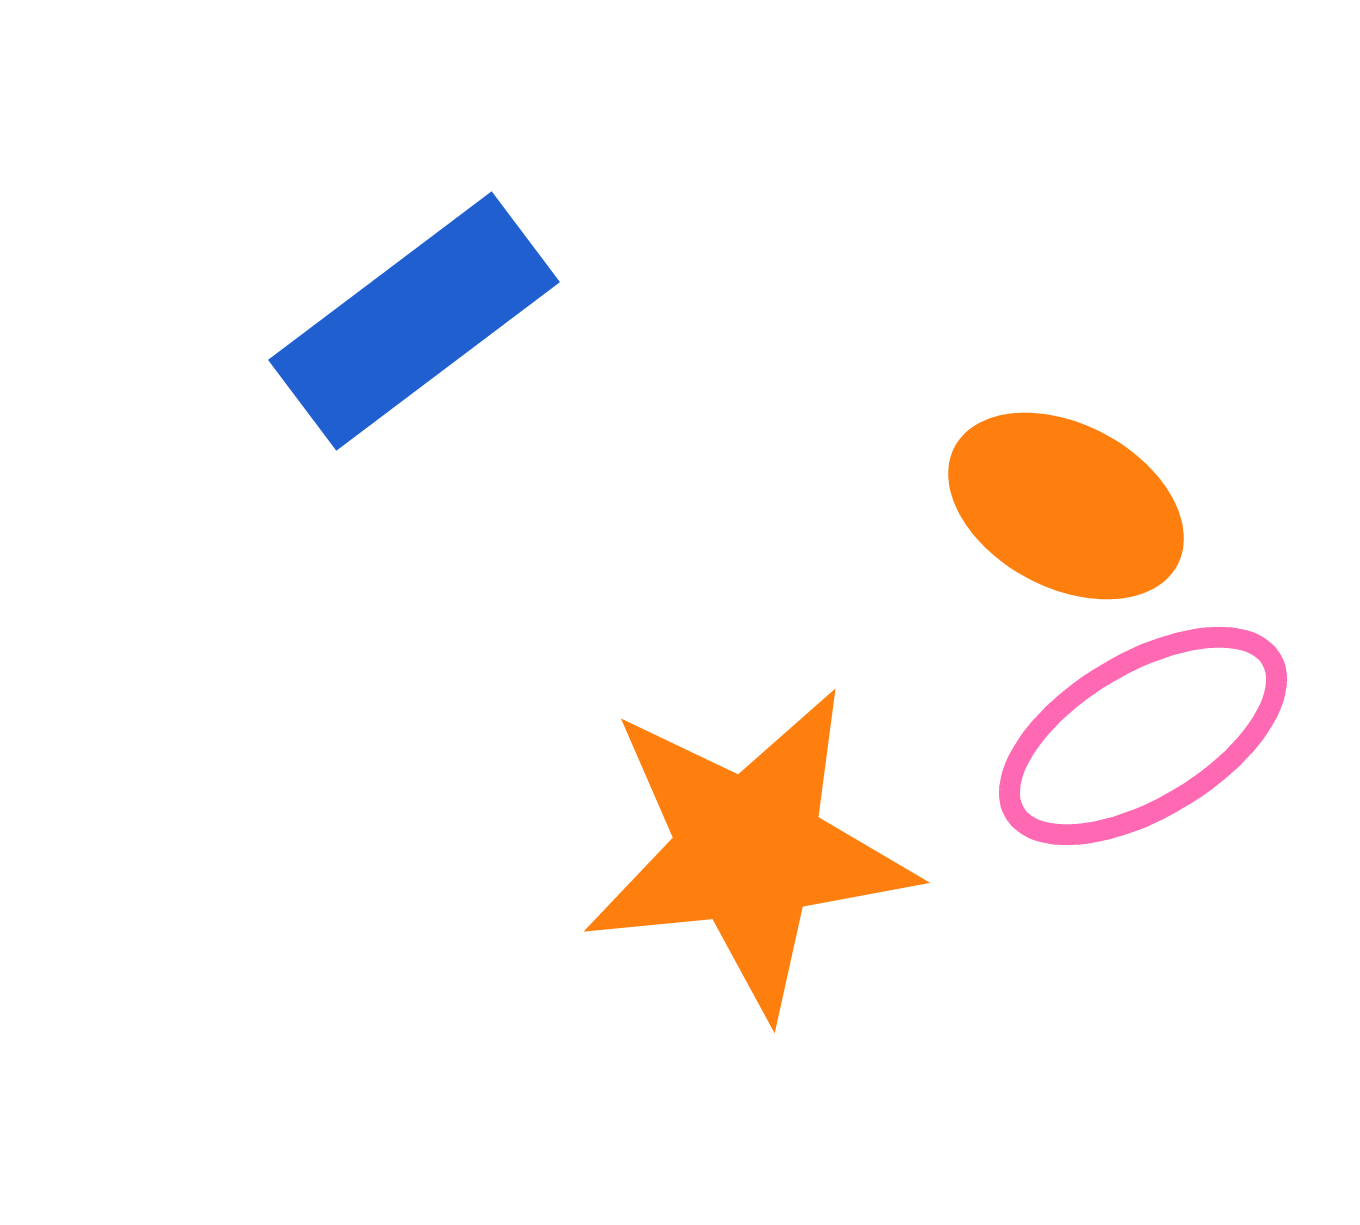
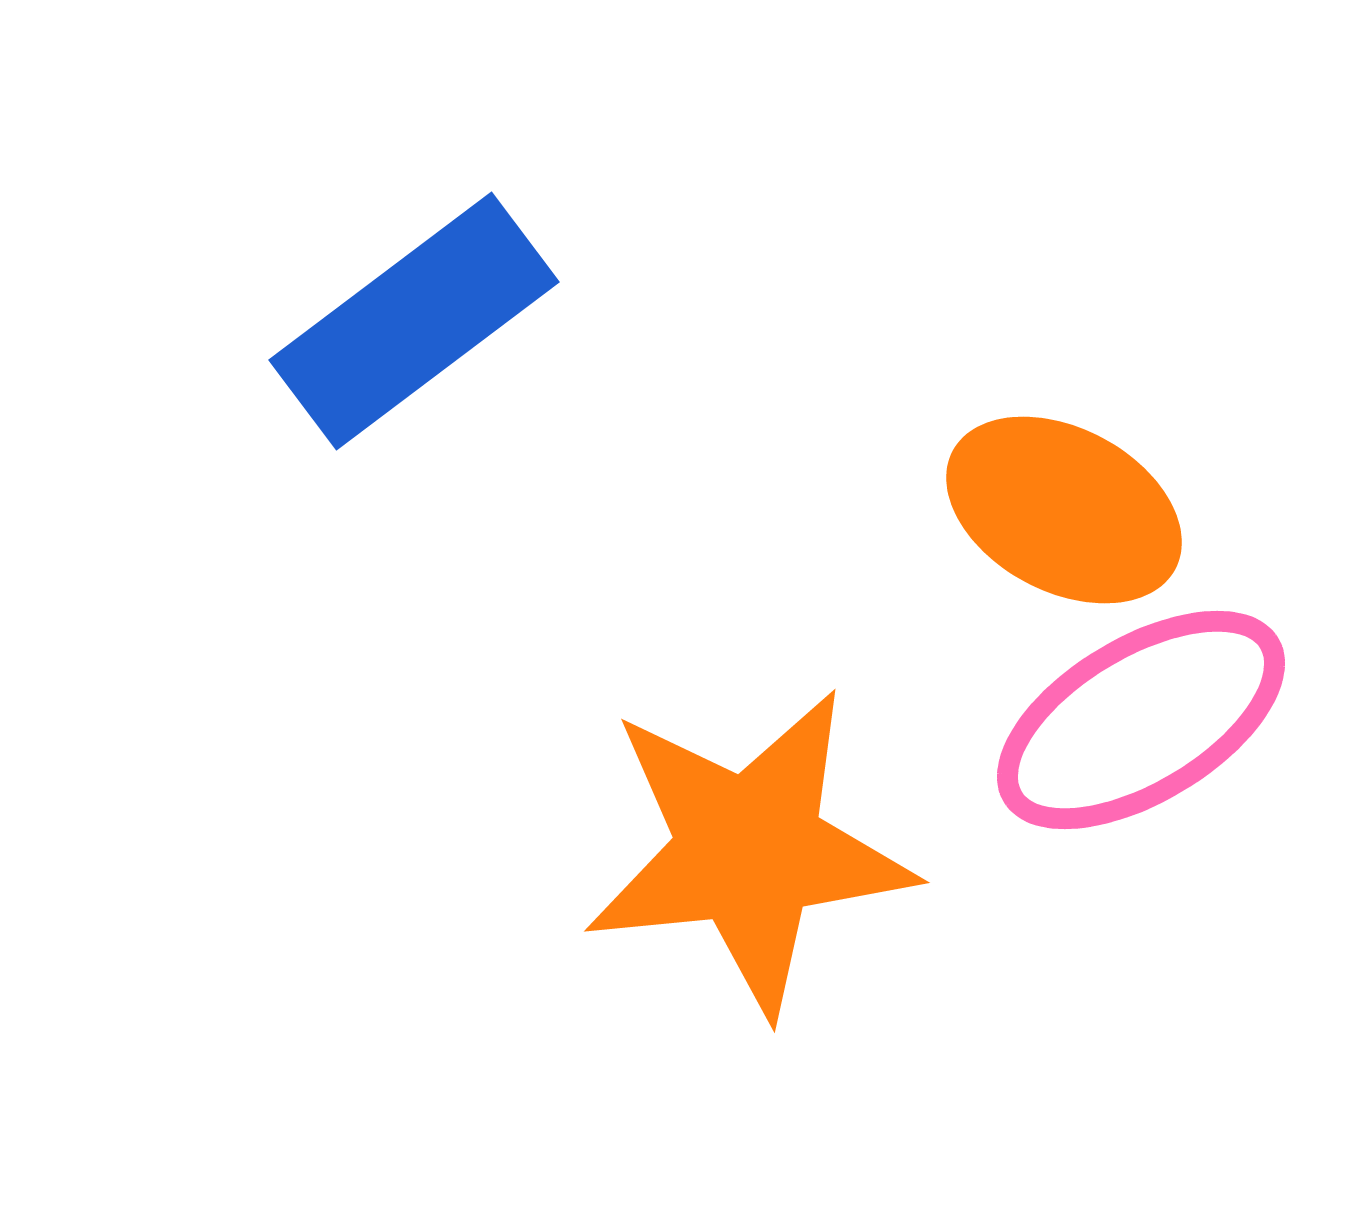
orange ellipse: moved 2 px left, 4 px down
pink ellipse: moved 2 px left, 16 px up
